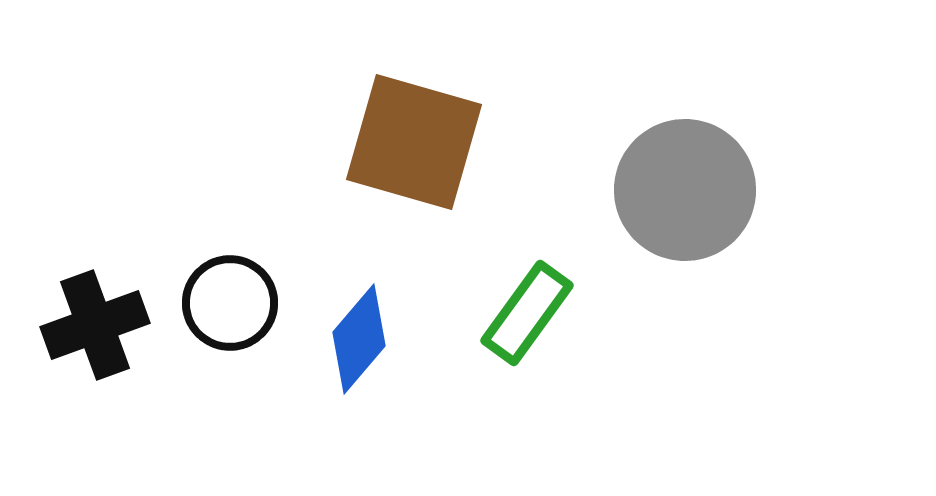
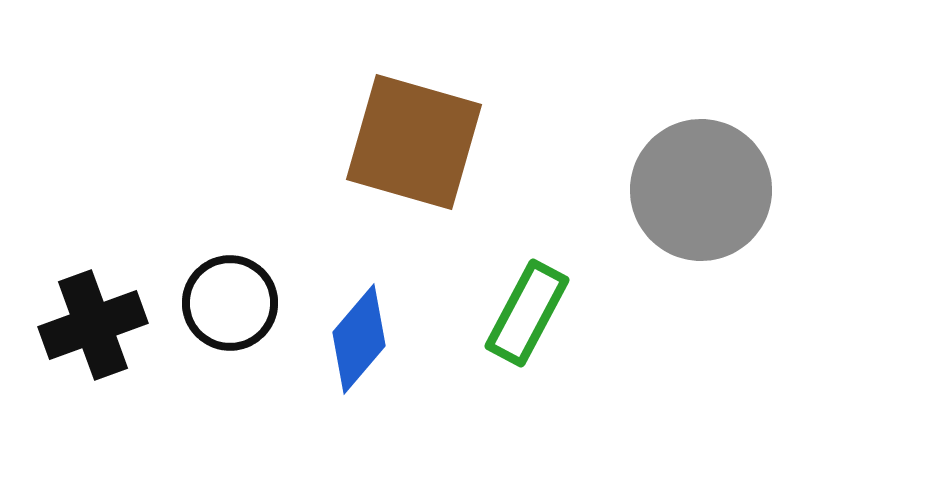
gray circle: moved 16 px right
green rectangle: rotated 8 degrees counterclockwise
black cross: moved 2 px left
